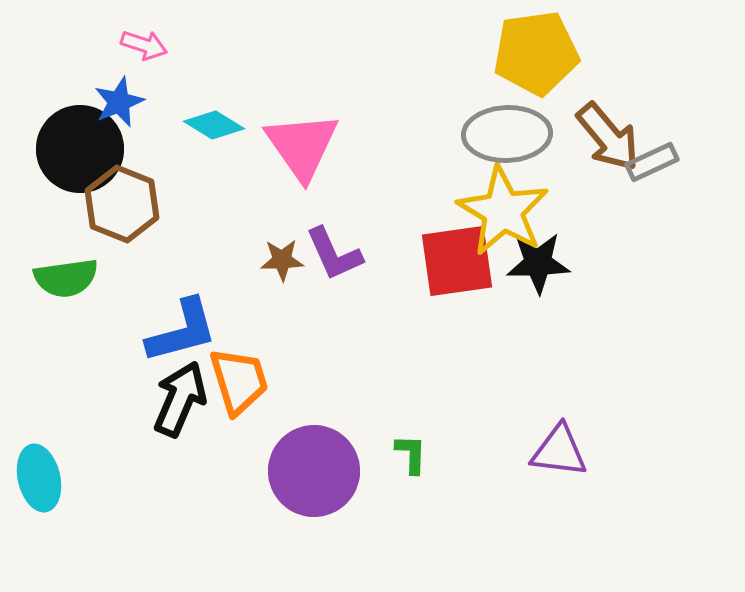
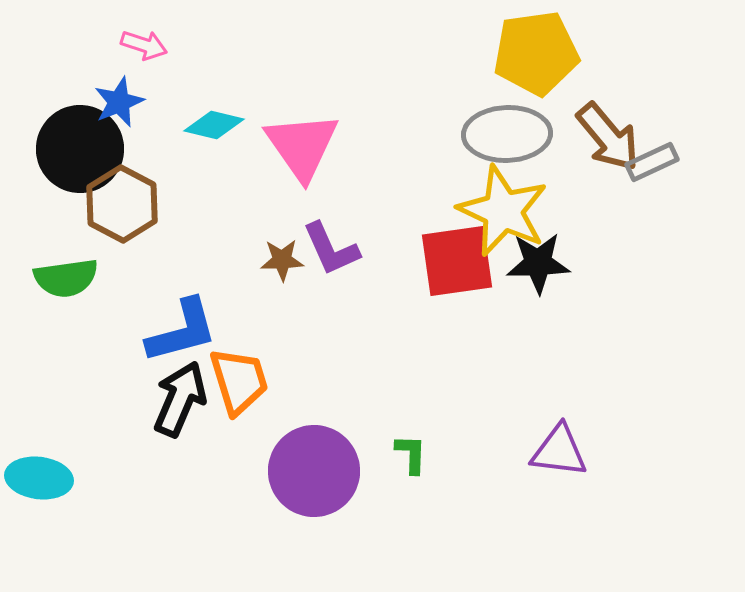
cyan diamond: rotated 18 degrees counterclockwise
brown hexagon: rotated 6 degrees clockwise
yellow star: rotated 6 degrees counterclockwise
purple L-shape: moved 3 px left, 5 px up
cyan ellipse: rotated 70 degrees counterclockwise
